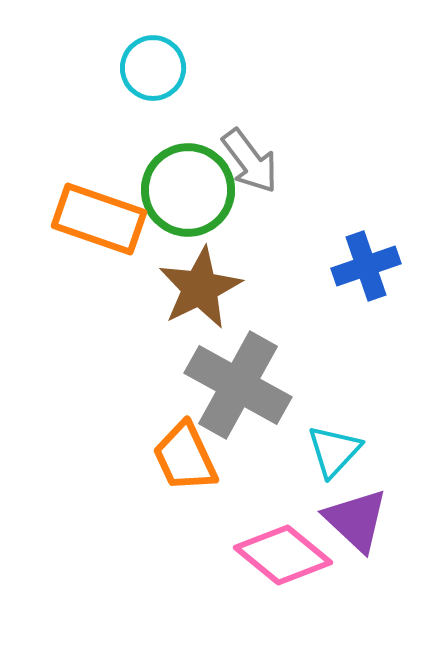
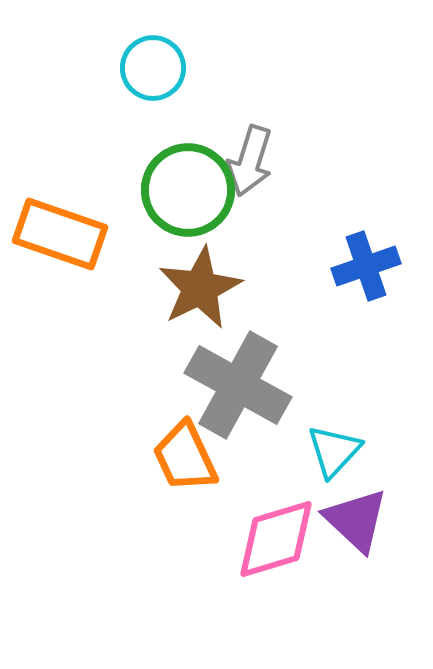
gray arrow: rotated 54 degrees clockwise
orange rectangle: moved 39 px left, 15 px down
pink diamond: moved 7 px left, 16 px up; rotated 56 degrees counterclockwise
